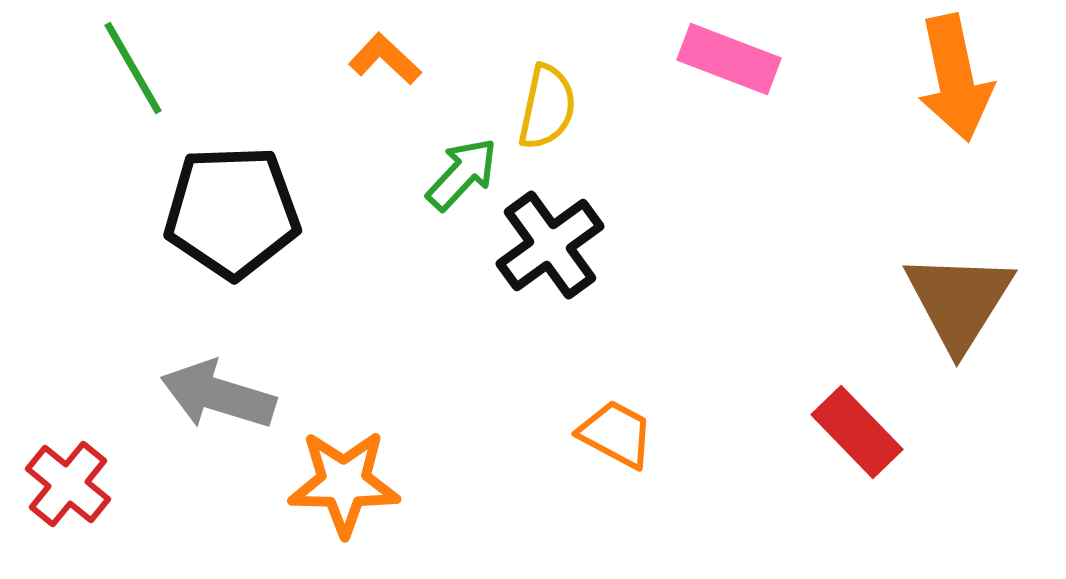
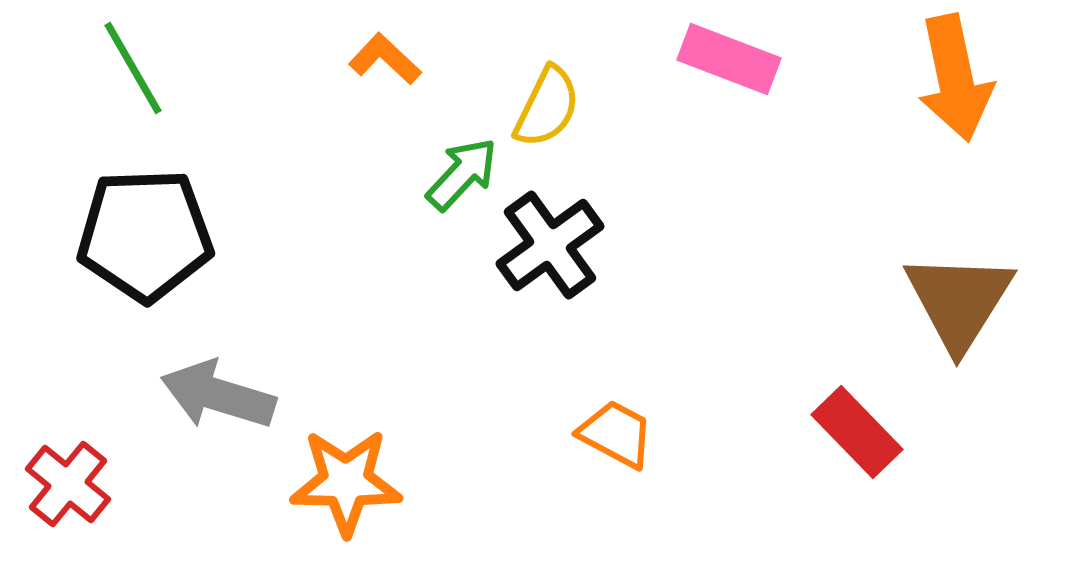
yellow semicircle: rotated 14 degrees clockwise
black pentagon: moved 87 px left, 23 px down
orange star: moved 2 px right, 1 px up
